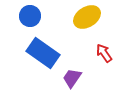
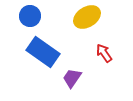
blue rectangle: moved 1 px up
